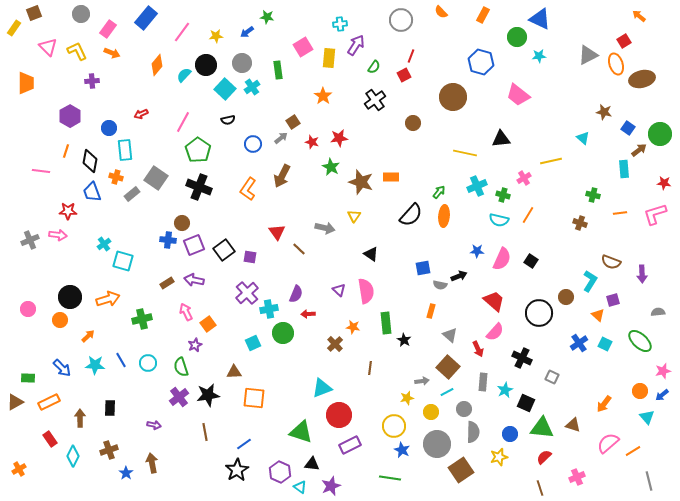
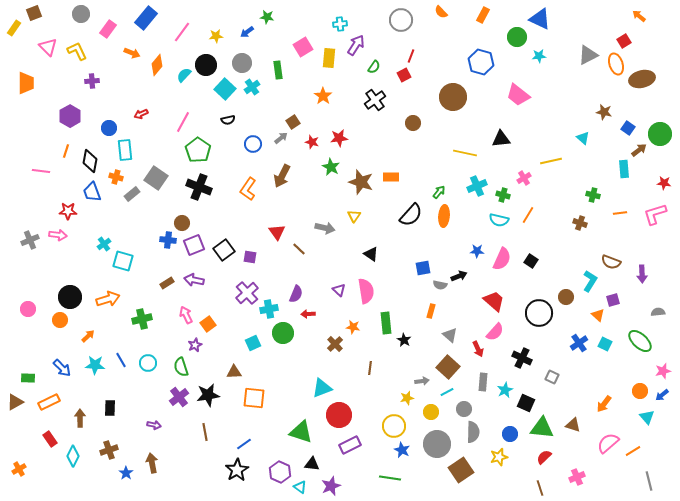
orange arrow at (112, 53): moved 20 px right
pink arrow at (186, 312): moved 3 px down
